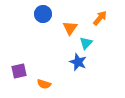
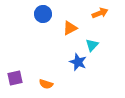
orange arrow: moved 5 px up; rotated 28 degrees clockwise
orange triangle: rotated 28 degrees clockwise
cyan triangle: moved 6 px right, 2 px down
purple square: moved 4 px left, 7 px down
orange semicircle: moved 2 px right
